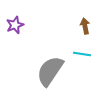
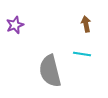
brown arrow: moved 1 px right, 2 px up
gray semicircle: rotated 48 degrees counterclockwise
